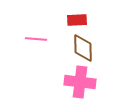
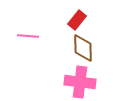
red rectangle: rotated 48 degrees counterclockwise
pink line: moved 8 px left, 3 px up
